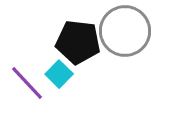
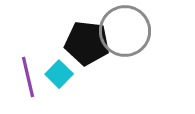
black pentagon: moved 9 px right, 1 px down
purple line: moved 1 px right, 6 px up; rotated 30 degrees clockwise
